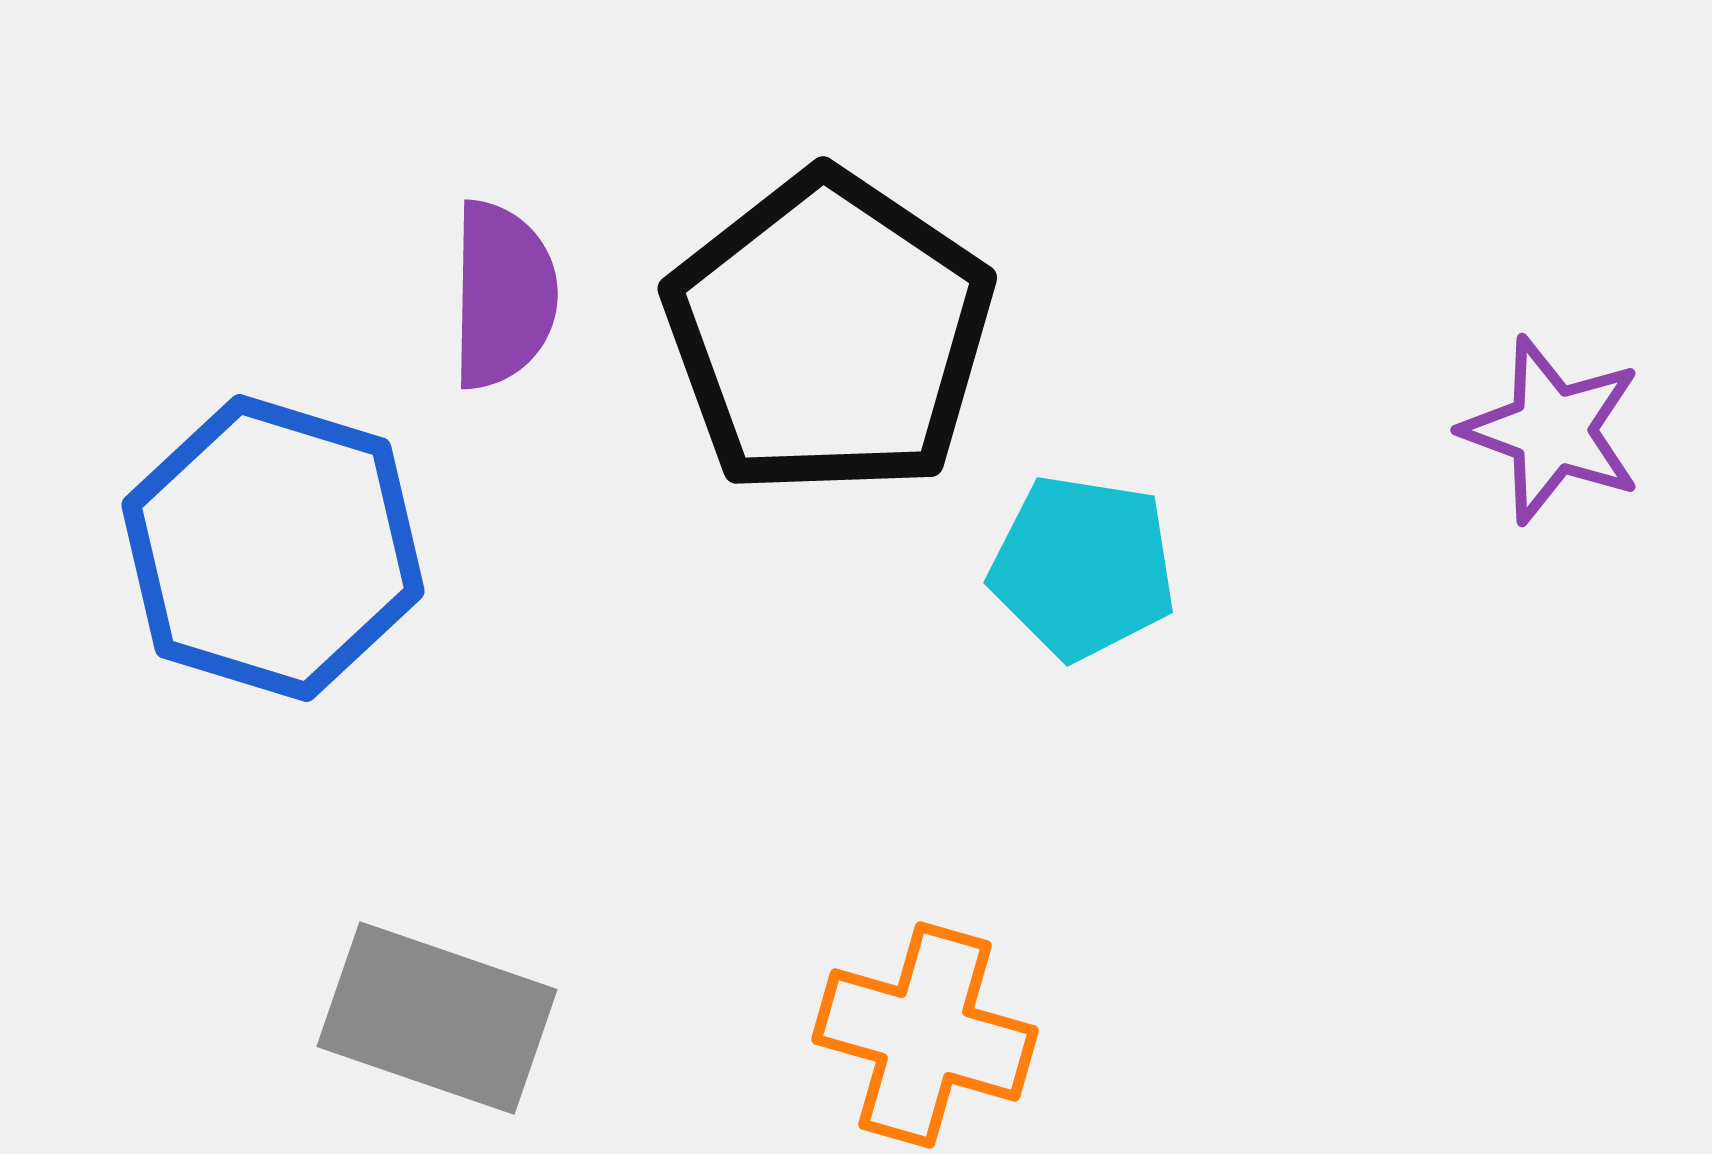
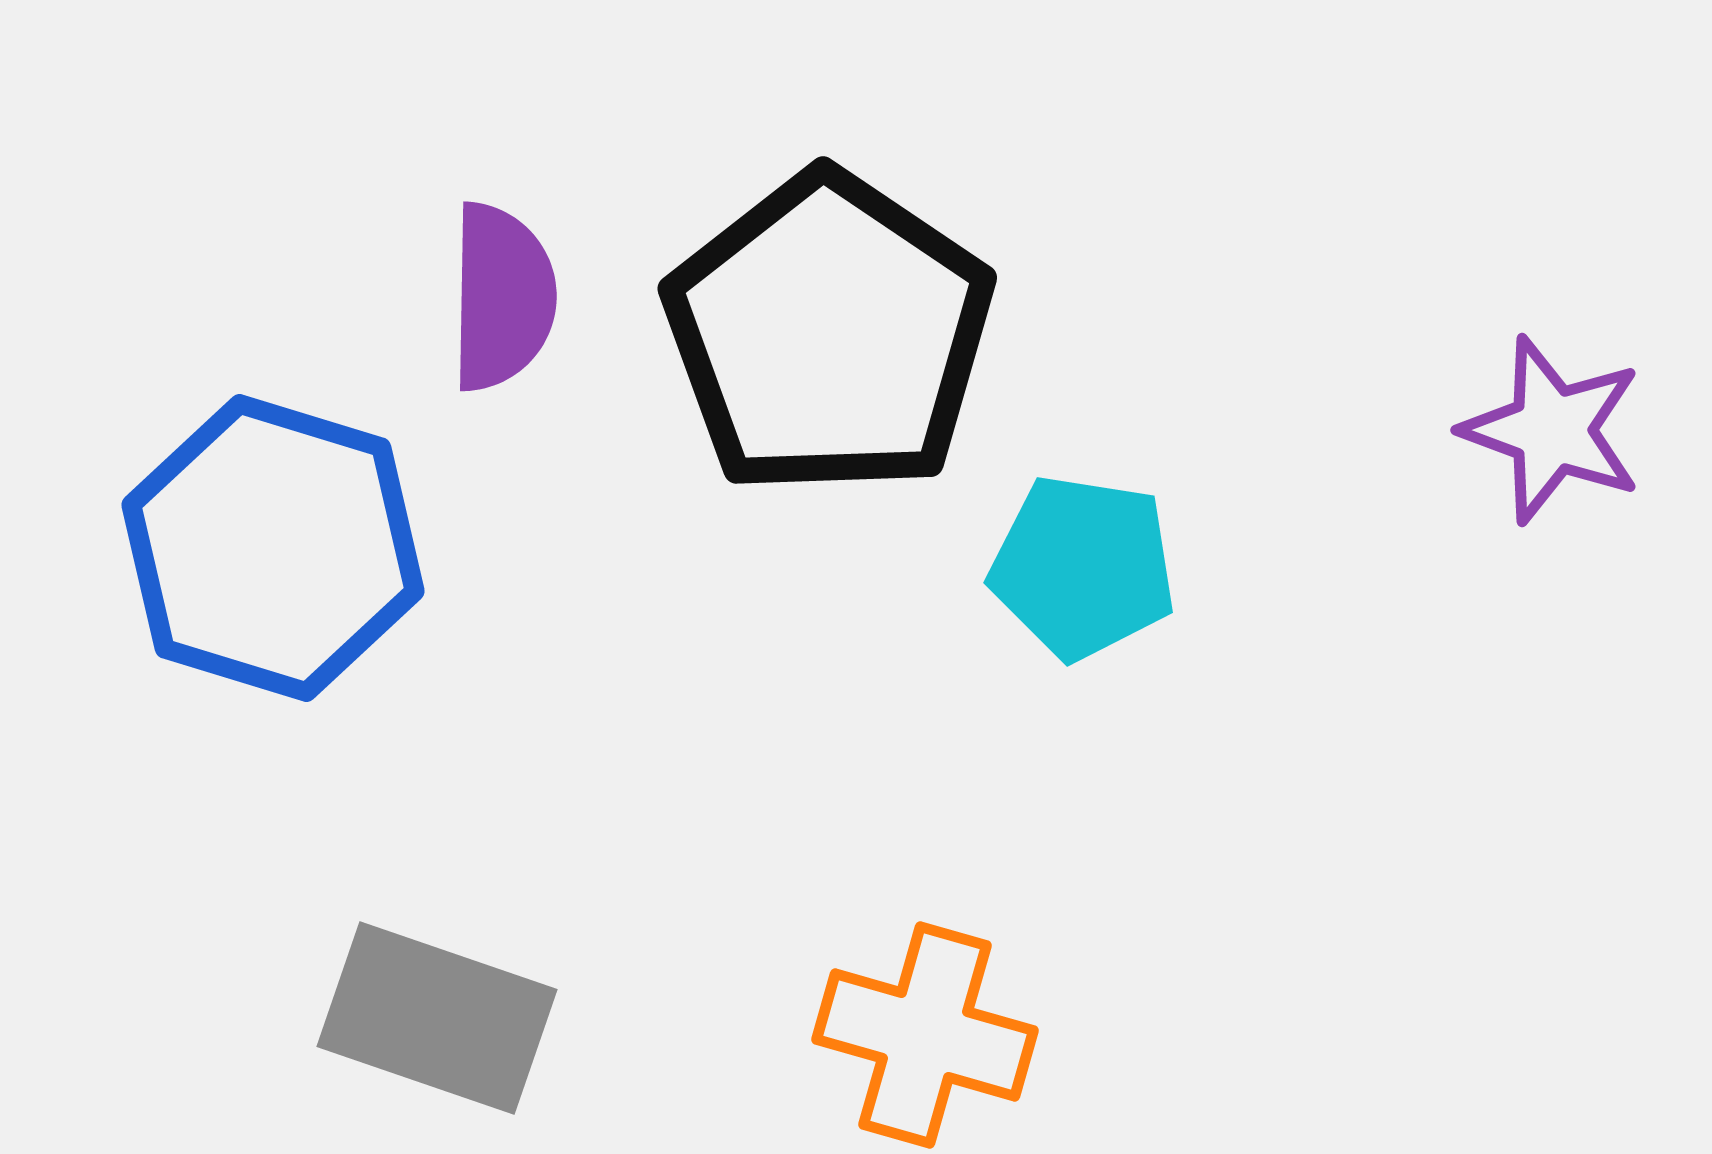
purple semicircle: moved 1 px left, 2 px down
